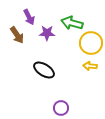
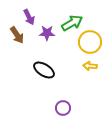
green arrow: rotated 135 degrees clockwise
yellow circle: moved 1 px left, 1 px up
purple circle: moved 2 px right
